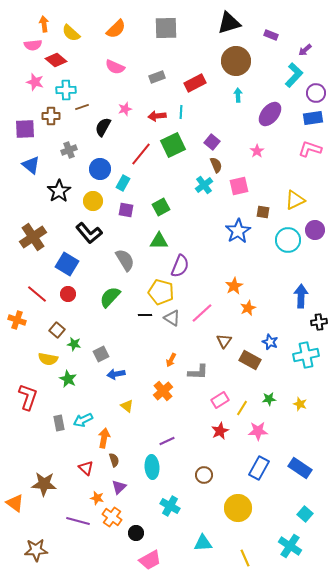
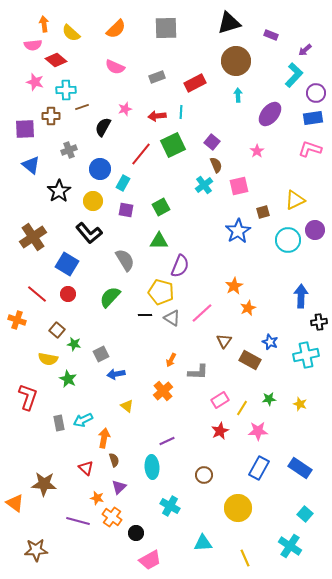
brown square at (263, 212): rotated 24 degrees counterclockwise
